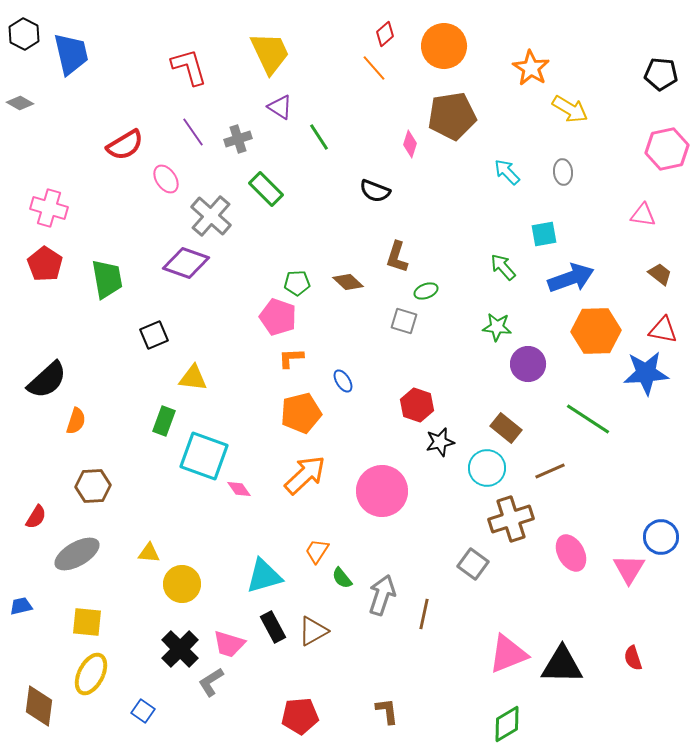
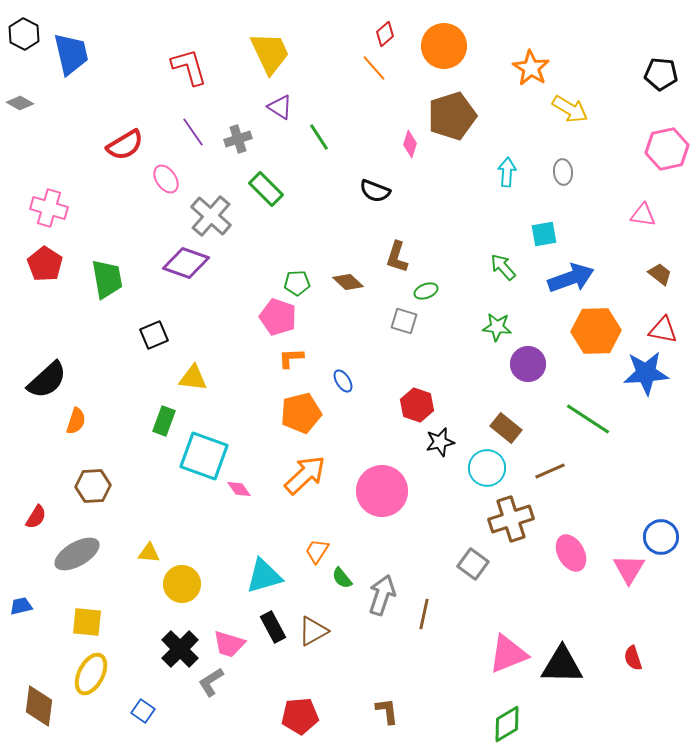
brown pentagon at (452, 116): rotated 9 degrees counterclockwise
cyan arrow at (507, 172): rotated 48 degrees clockwise
